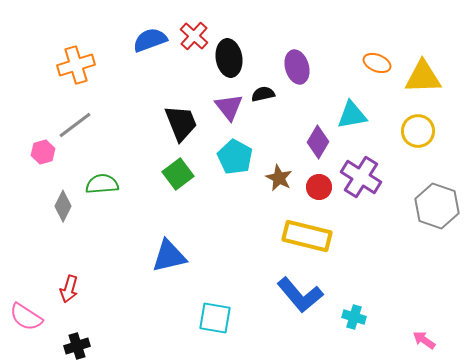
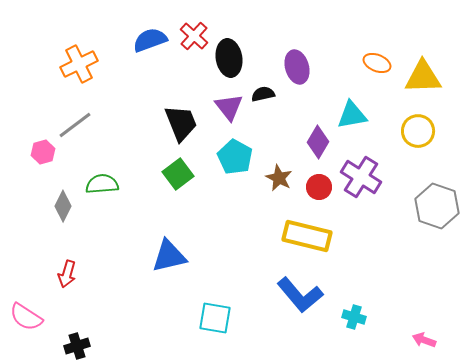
orange cross: moved 3 px right, 1 px up; rotated 9 degrees counterclockwise
red arrow: moved 2 px left, 15 px up
pink arrow: rotated 15 degrees counterclockwise
